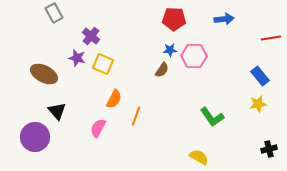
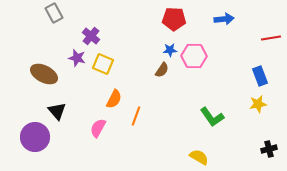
blue rectangle: rotated 18 degrees clockwise
